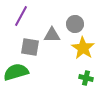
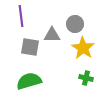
purple line: rotated 35 degrees counterclockwise
green semicircle: moved 13 px right, 9 px down
